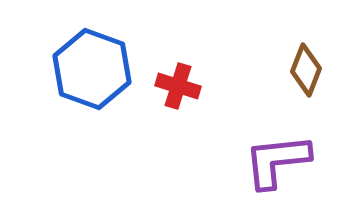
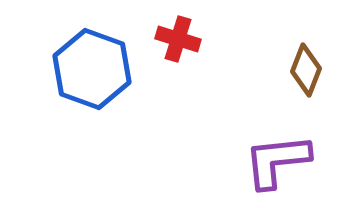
red cross: moved 47 px up
